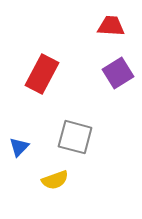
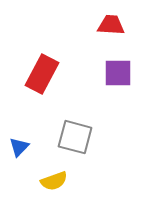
red trapezoid: moved 1 px up
purple square: rotated 32 degrees clockwise
yellow semicircle: moved 1 px left, 1 px down
